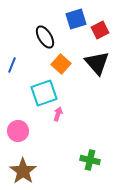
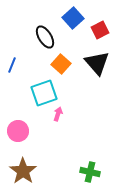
blue square: moved 3 px left, 1 px up; rotated 25 degrees counterclockwise
green cross: moved 12 px down
